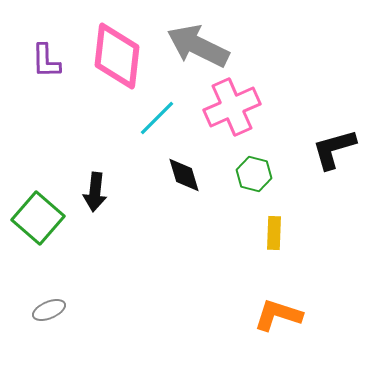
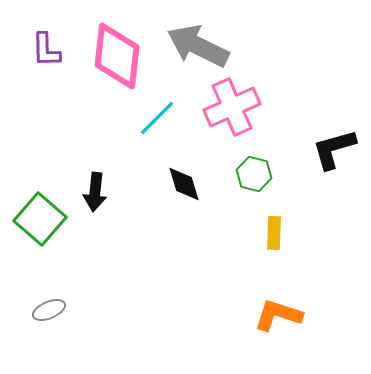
purple L-shape: moved 11 px up
black diamond: moved 9 px down
green square: moved 2 px right, 1 px down
